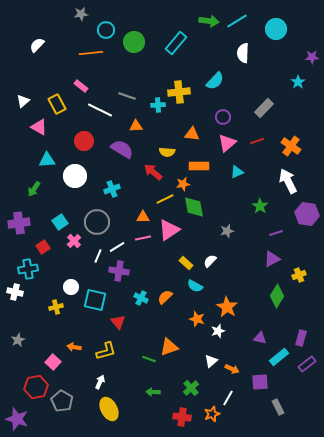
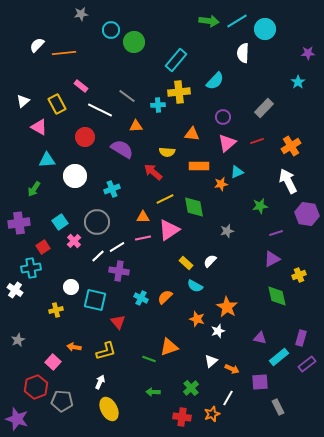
cyan circle at (276, 29): moved 11 px left
cyan circle at (106, 30): moved 5 px right
cyan rectangle at (176, 43): moved 17 px down
orange line at (91, 53): moved 27 px left
purple star at (312, 57): moved 4 px left, 4 px up
gray line at (127, 96): rotated 18 degrees clockwise
red circle at (84, 141): moved 1 px right, 4 px up
orange cross at (291, 146): rotated 24 degrees clockwise
orange star at (183, 184): moved 38 px right
green star at (260, 206): rotated 28 degrees clockwise
white line at (98, 256): rotated 24 degrees clockwise
cyan cross at (28, 269): moved 3 px right, 1 px up
white cross at (15, 292): moved 2 px up; rotated 21 degrees clockwise
green diamond at (277, 296): rotated 45 degrees counterclockwise
yellow cross at (56, 307): moved 3 px down
red hexagon at (36, 387): rotated 10 degrees counterclockwise
gray pentagon at (62, 401): rotated 25 degrees counterclockwise
